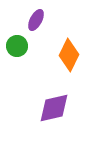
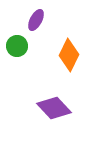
purple diamond: rotated 60 degrees clockwise
